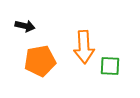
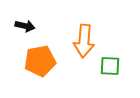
orange arrow: moved 6 px up; rotated 8 degrees clockwise
